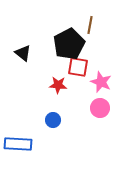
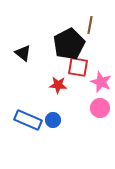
blue rectangle: moved 10 px right, 24 px up; rotated 20 degrees clockwise
